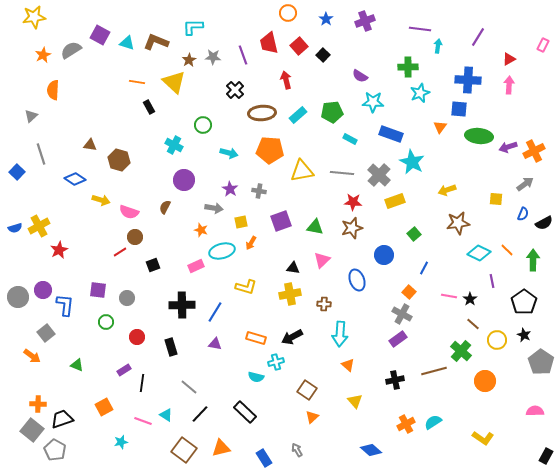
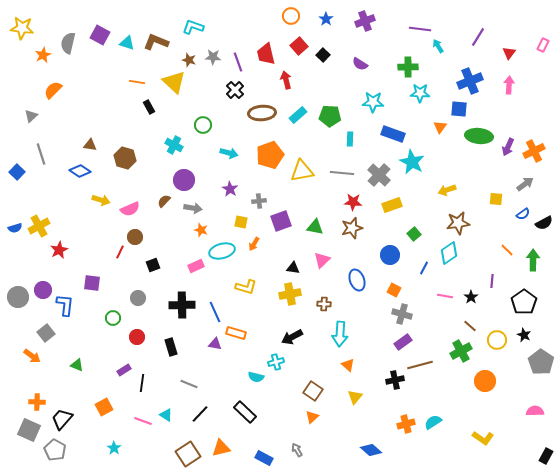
orange circle at (288, 13): moved 3 px right, 3 px down
yellow star at (34, 17): moved 12 px left, 11 px down; rotated 15 degrees clockwise
cyan L-shape at (193, 27): rotated 20 degrees clockwise
red trapezoid at (269, 43): moved 3 px left, 11 px down
cyan arrow at (438, 46): rotated 40 degrees counterclockwise
gray semicircle at (71, 50): moved 3 px left, 7 px up; rotated 45 degrees counterclockwise
purple line at (243, 55): moved 5 px left, 7 px down
red triangle at (509, 59): moved 6 px up; rotated 24 degrees counterclockwise
brown star at (189, 60): rotated 24 degrees counterclockwise
purple semicircle at (360, 76): moved 12 px up
blue cross at (468, 80): moved 2 px right, 1 px down; rotated 25 degrees counterclockwise
orange semicircle at (53, 90): rotated 42 degrees clockwise
cyan star at (420, 93): rotated 24 degrees clockwise
green pentagon at (332, 112): moved 2 px left, 4 px down; rotated 10 degrees clockwise
blue rectangle at (391, 134): moved 2 px right
cyan rectangle at (350, 139): rotated 64 degrees clockwise
purple arrow at (508, 147): rotated 48 degrees counterclockwise
orange pentagon at (270, 150): moved 5 px down; rotated 24 degrees counterclockwise
brown hexagon at (119, 160): moved 6 px right, 2 px up
blue diamond at (75, 179): moved 5 px right, 8 px up
gray cross at (259, 191): moved 10 px down; rotated 16 degrees counterclockwise
yellow rectangle at (395, 201): moved 3 px left, 4 px down
brown semicircle at (165, 207): moved 1 px left, 6 px up; rotated 16 degrees clockwise
gray arrow at (214, 208): moved 21 px left
pink semicircle at (129, 212): moved 1 px right, 3 px up; rotated 42 degrees counterclockwise
blue semicircle at (523, 214): rotated 32 degrees clockwise
yellow square at (241, 222): rotated 24 degrees clockwise
orange arrow at (251, 243): moved 3 px right, 1 px down
red line at (120, 252): rotated 32 degrees counterclockwise
cyan diamond at (479, 253): moved 30 px left; rotated 60 degrees counterclockwise
blue circle at (384, 255): moved 6 px right
purple line at (492, 281): rotated 16 degrees clockwise
purple square at (98, 290): moved 6 px left, 7 px up
orange square at (409, 292): moved 15 px left, 2 px up; rotated 16 degrees counterclockwise
pink line at (449, 296): moved 4 px left
gray circle at (127, 298): moved 11 px right
black star at (470, 299): moved 1 px right, 2 px up
blue line at (215, 312): rotated 55 degrees counterclockwise
gray cross at (402, 314): rotated 12 degrees counterclockwise
green circle at (106, 322): moved 7 px right, 4 px up
brown line at (473, 324): moved 3 px left, 2 px down
orange rectangle at (256, 338): moved 20 px left, 5 px up
purple rectangle at (398, 339): moved 5 px right, 3 px down
green cross at (461, 351): rotated 20 degrees clockwise
brown line at (434, 371): moved 14 px left, 6 px up
gray line at (189, 387): moved 3 px up; rotated 18 degrees counterclockwise
brown square at (307, 390): moved 6 px right, 1 px down
yellow triangle at (355, 401): moved 4 px up; rotated 21 degrees clockwise
orange cross at (38, 404): moved 1 px left, 2 px up
black trapezoid at (62, 419): rotated 30 degrees counterclockwise
orange cross at (406, 424): rotated 12 degrees clockwise
gray square at (32, 430): moved 3 px left; rotated 15 degrees counterclockwise
cyan star at (121, 442): moved 7 px left, 6 px down; rotated 24 degrees counterclockwise
brown square at (184, 450): moved 4 px right, 4 px down; rotated 20 degrees clockwise
blue rectangle at (264, 458): rotated 30 degrees counterclockwise
